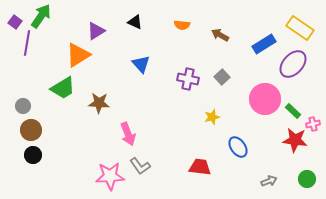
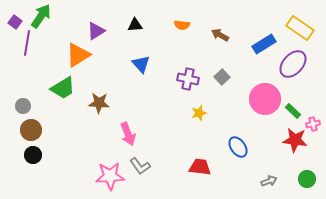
black triangle: moved 3 px down; rotated 28 degrees counterclockwise
yellow star: moved 13 px left, 4 px up
